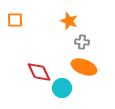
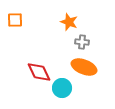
orange star: moved 1 px down
